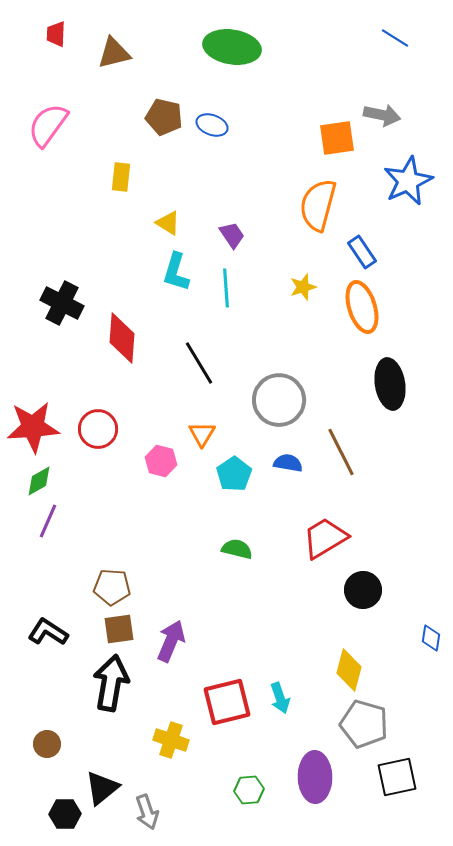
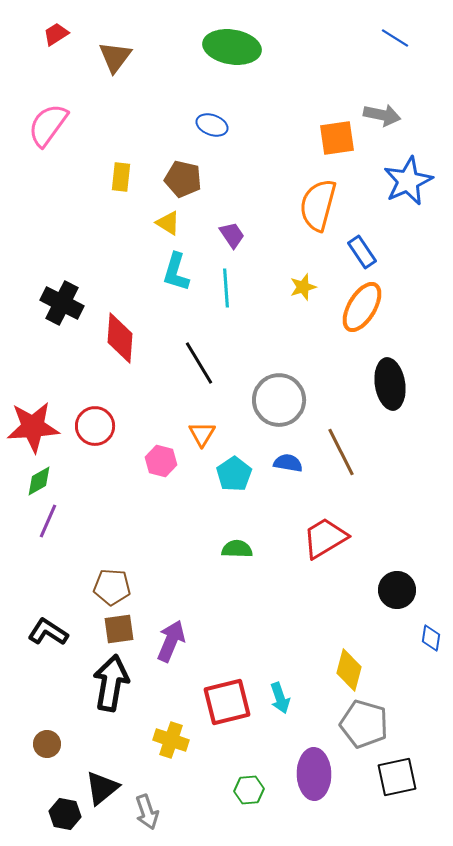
red trapezoid at (56, 34): rotated 56 degrees clockwise
brown triangle at (114, 53): moved 1 px right, 4 px down; rotated 39 degrees counterclockwise
brown pentagon at (164, 117): moved 19 px right, 62 px down
orange ellipse at (362, 307): rotated 48 degrees clockwise
red diamond at (122, 338): moved 2 px left
red circle at (98, 429): moved 3 px left, 3 px up
green semicircle at (237, 549): rotated 12 degrees counterclockwise
black circle at (363, 590): moved 34 px right
purple ellipse at (315, 777): moved 1 px left, 3 px up
black hexagon at (65, 814): rotated 12 degrees clockwise
